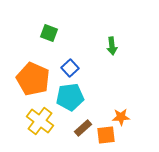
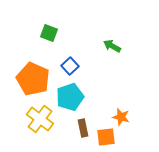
green arrow: rotated 126 degrees clockwise
blue square: moved 2 px up
cyan pentagon: rotated 12 degrees counterclockwise
orange star: rotated 18 degrees clockwise
yellow cross: moved 2 px up
brown rectangle: rotated 60 degrees counterclockwise
orange square: moved 2 px down
